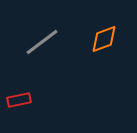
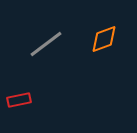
gray line: moved 4 px right, 2 px down
